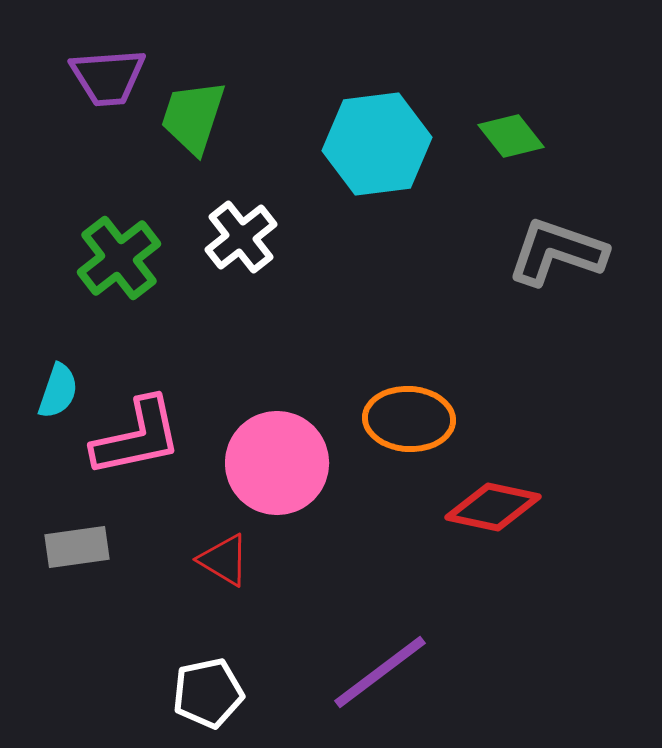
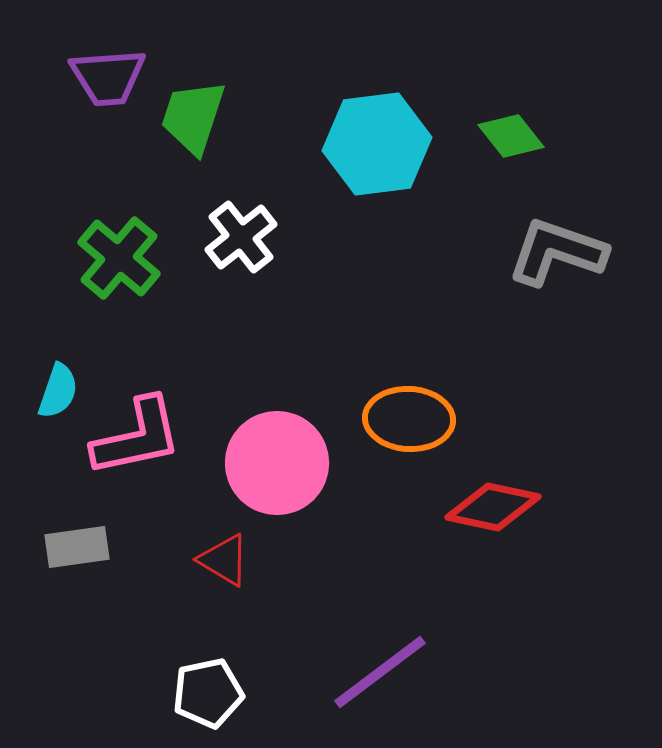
green cross: rotated 12 degrees counterclockwise
